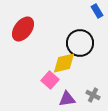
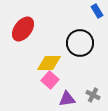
yellow diamond: moved 15 px left; rotated 15 degrees clockwise
